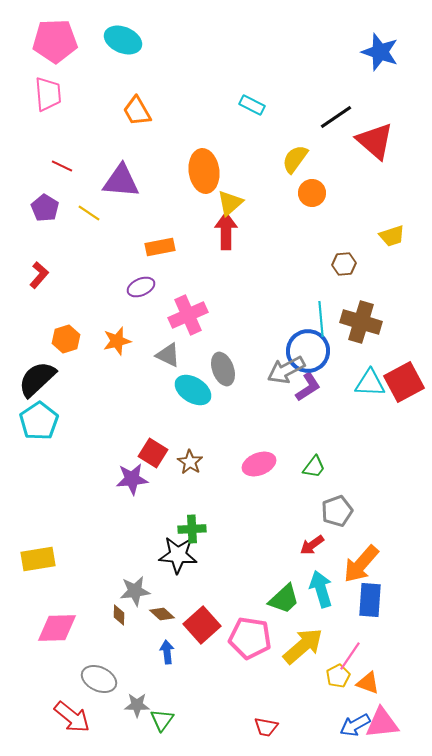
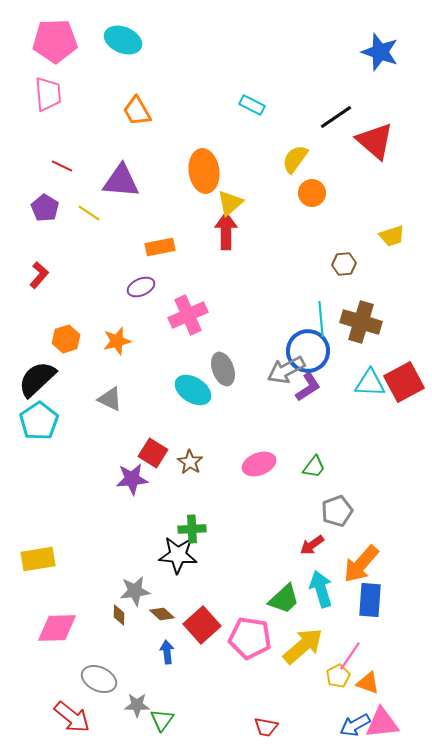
gray triangle at (168, 355): moved 58 px left, 44 px down
